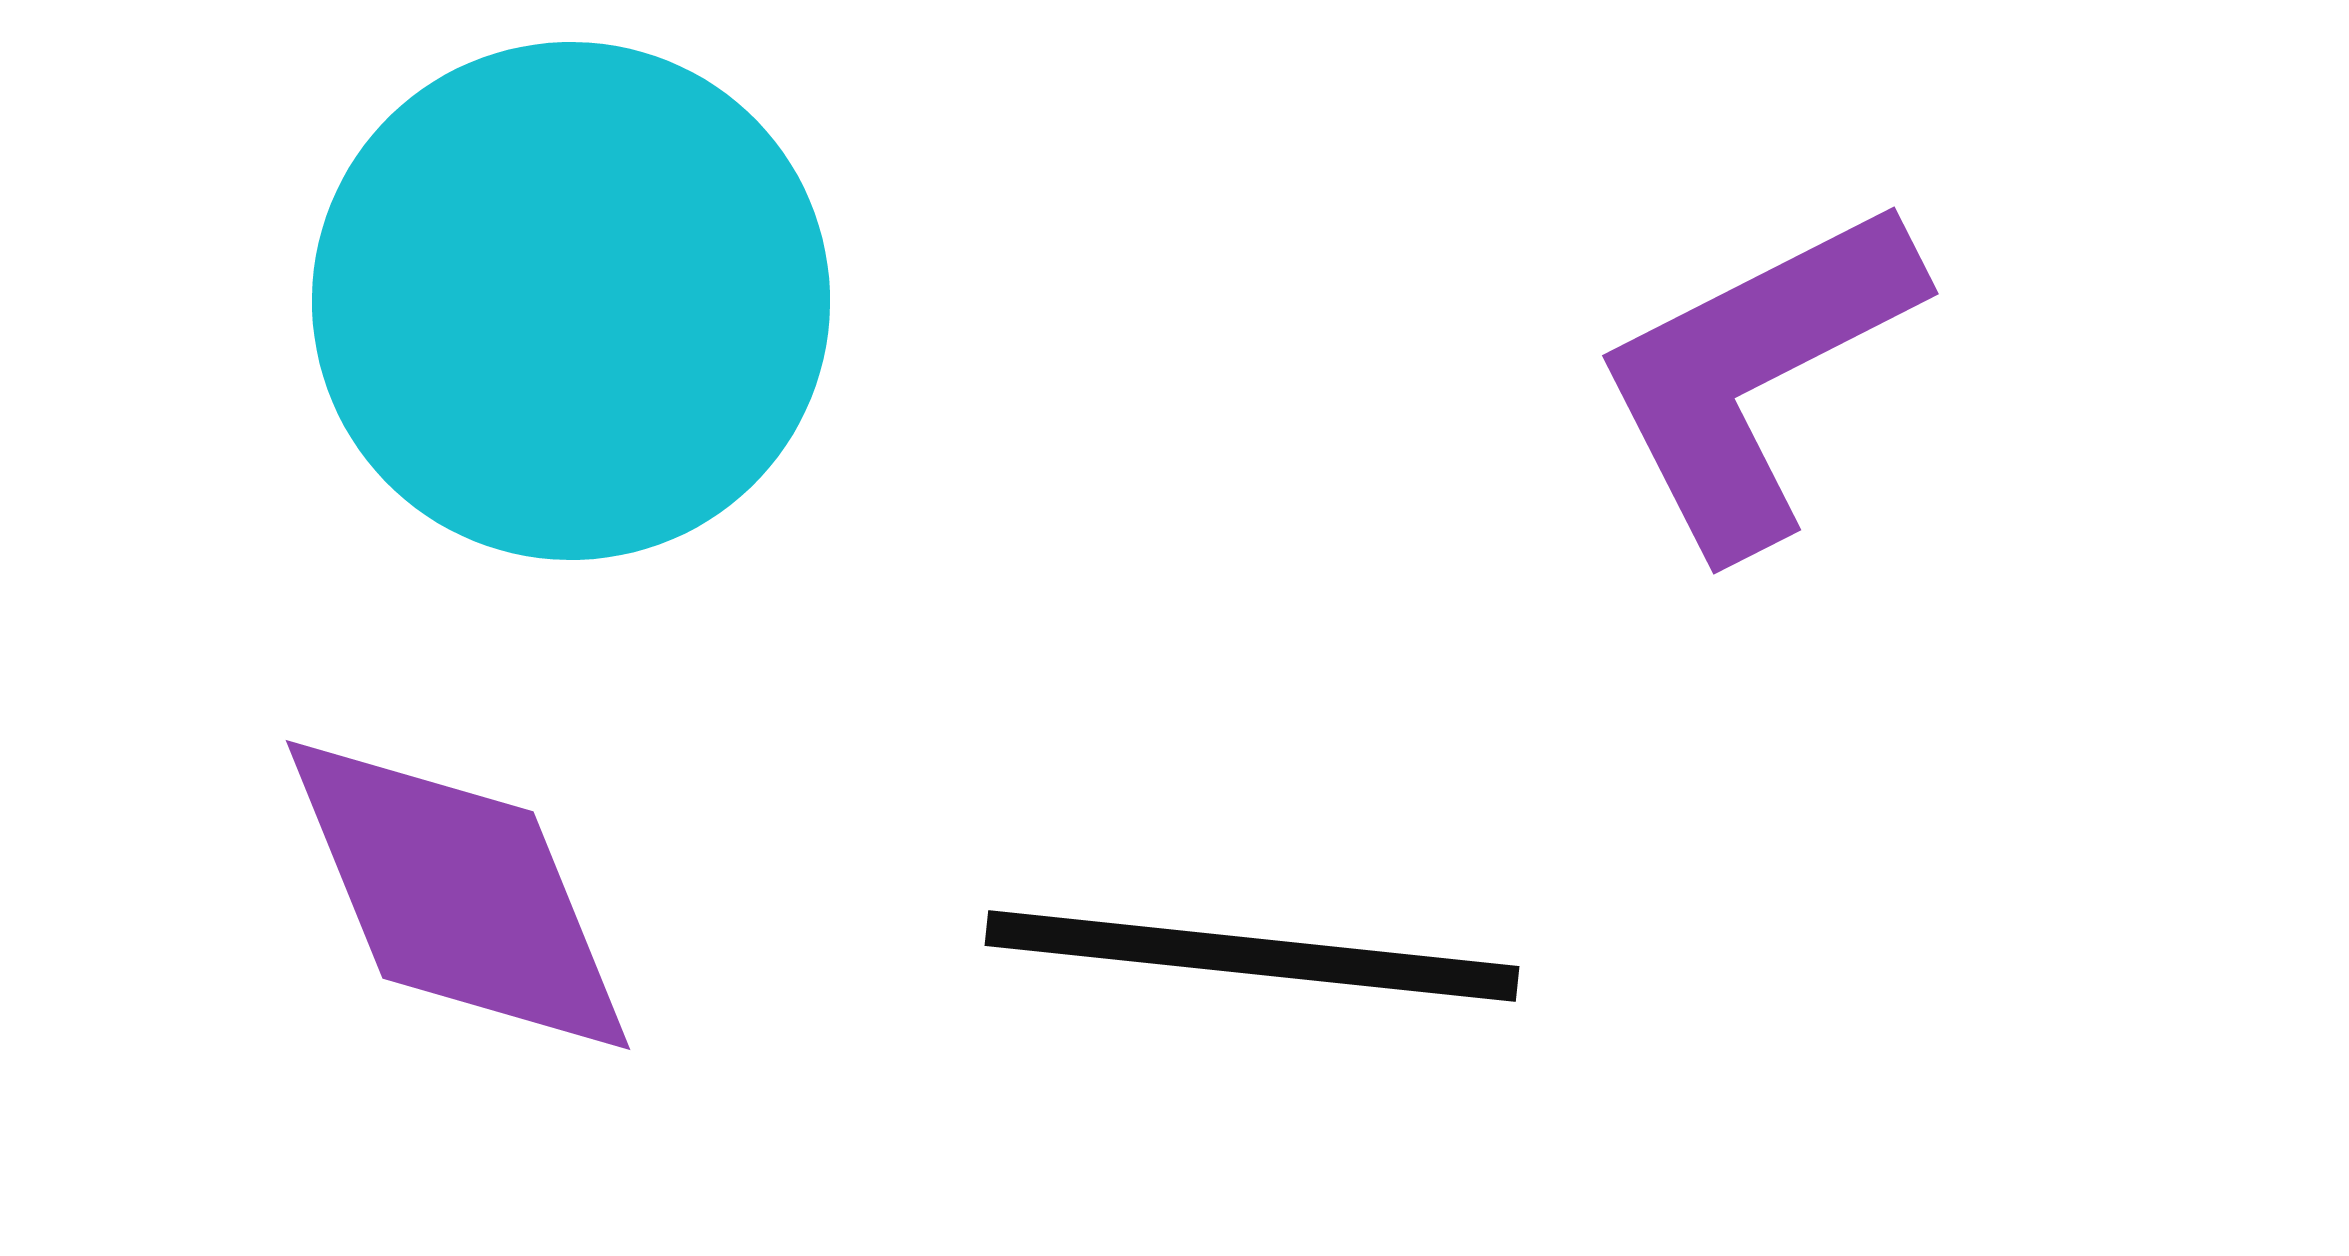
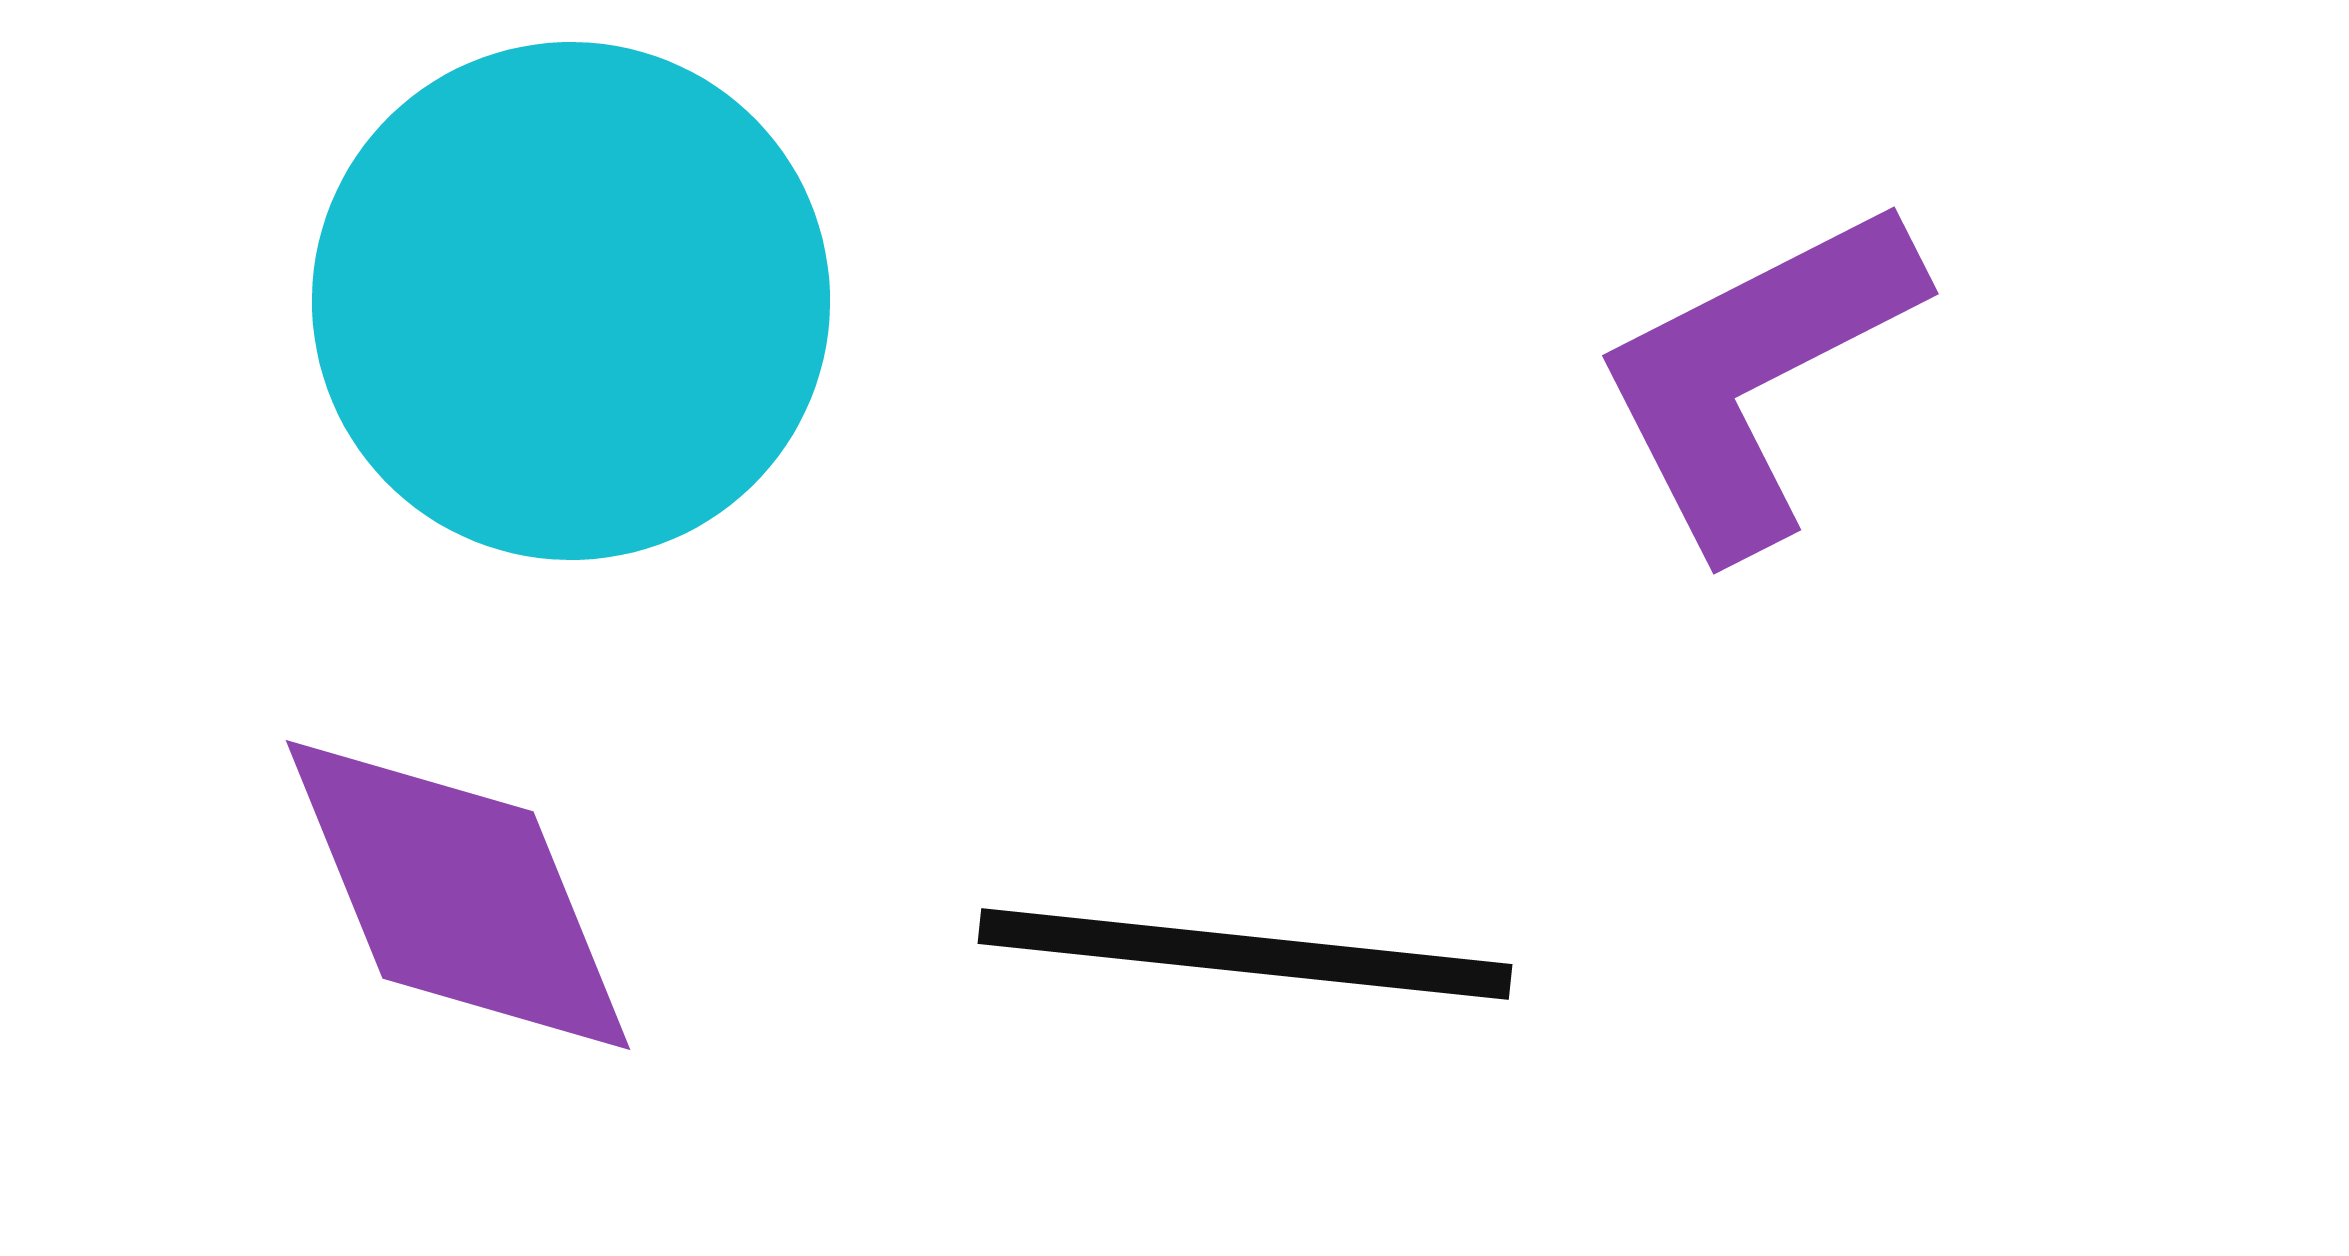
black line: moved 7 px left, 2 px up
